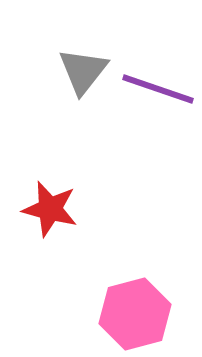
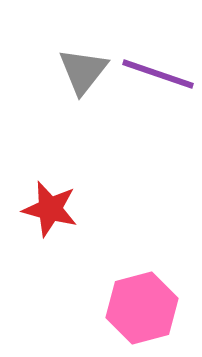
purple line: moved 15 px up
pink hexagon: moved 7 px right, 6 px up
